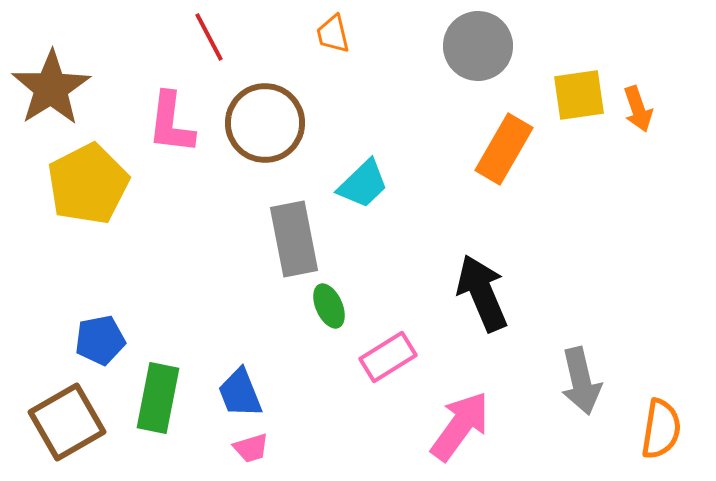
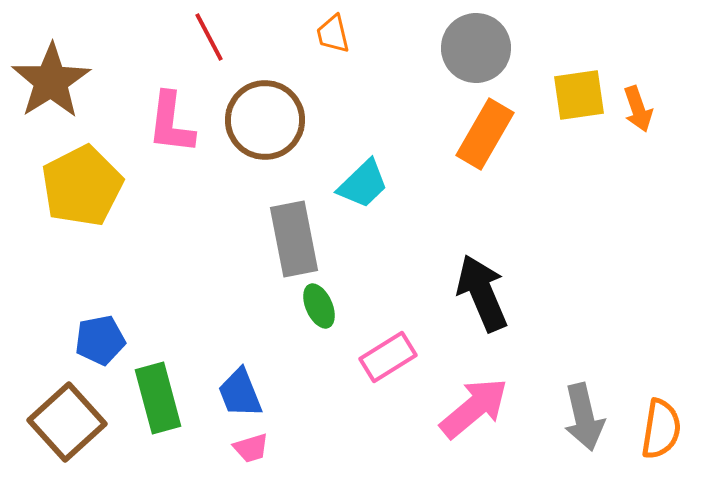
gray circle: moved 2 px left, 2 px down
brown star: moved 7 px up
brown circle: moved 3 px up
orange rectangle: moved 19 px left, 15 px up
yellow pentagon: moved 6 px left, 2 px down
green ellipse: moved 10 px left
gray arrow: moved 3 px right, 36 px down
green rectangle: rotated 26 degrees counterclockwise
brown square: rotated 12 degrees counterclockwise
pink arrow: moved 14 px right, 18 px up; rotated 14 degrees clockwise
